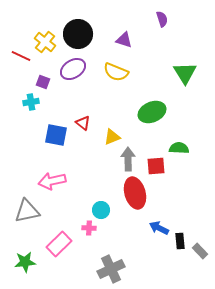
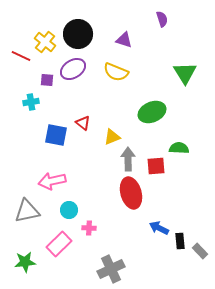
purple square: moved 4 px right, 2 px up; rotated 16 degrees counterclockwise
red ellipse: moved 4 px left
cyan circle: moved 32 px left
